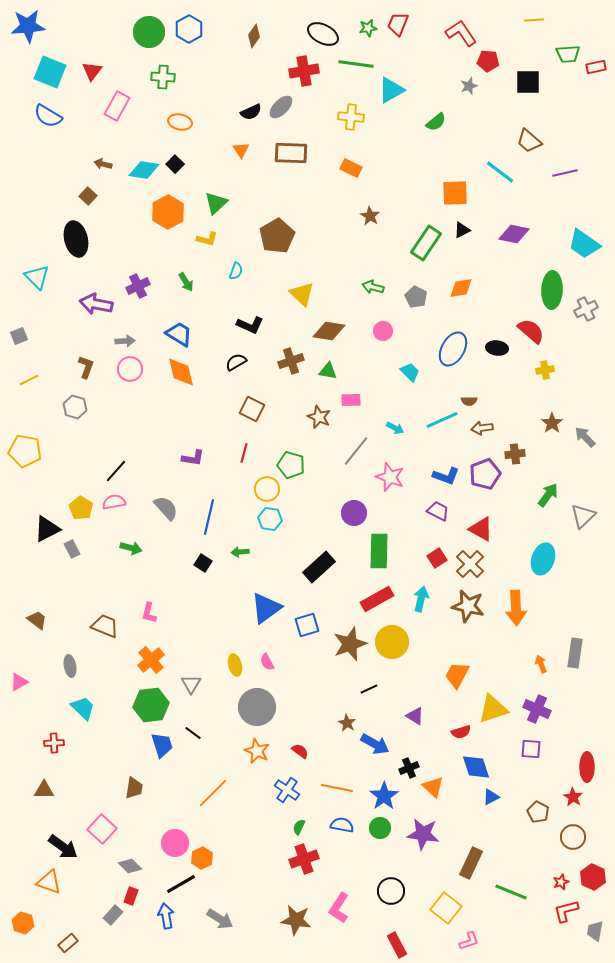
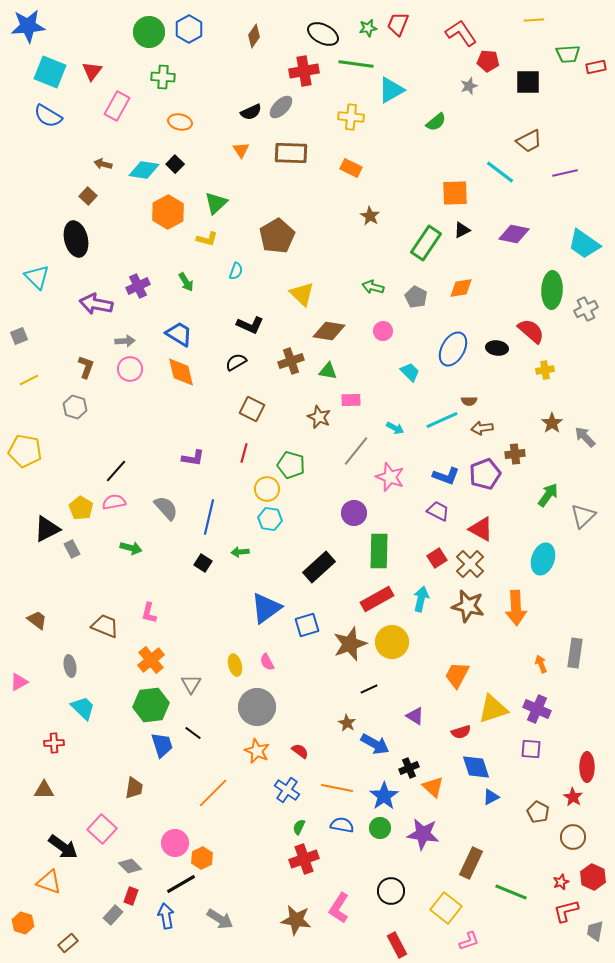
brown trapezoid at (529, 141): rotated 68 degrees counterclockwise
